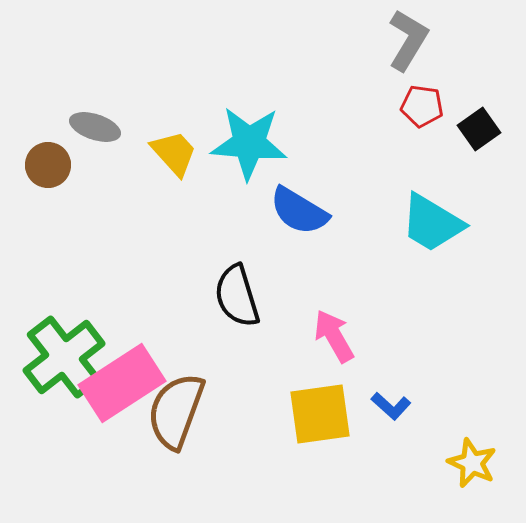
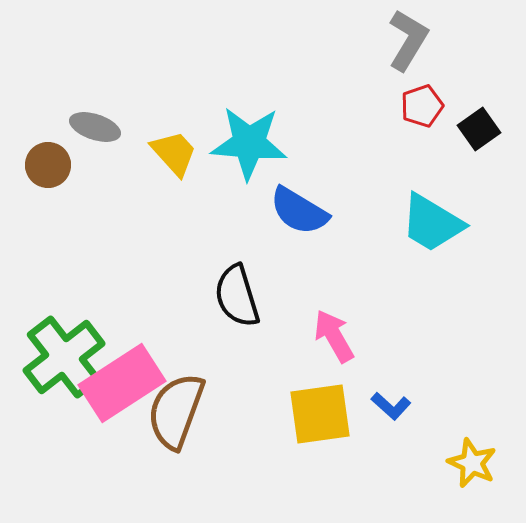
red pentagon: rotated 27 degrees counterclockwise
